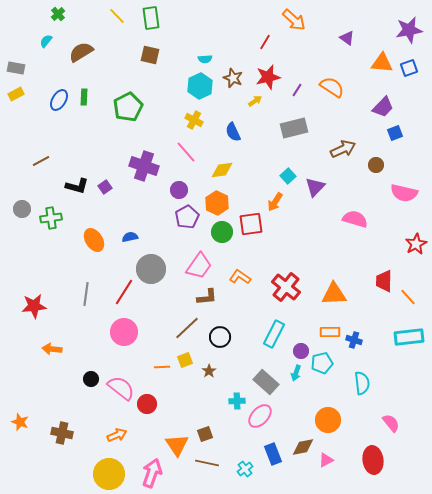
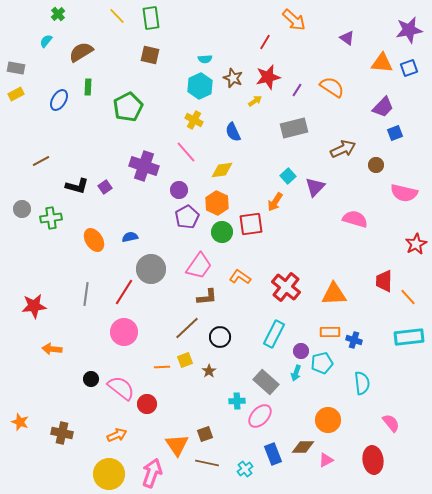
green rectangle at (84, 97): moved 4 px right, 10 px up
brown diamond at (303, 447): rotated 10 degrees clockwise
